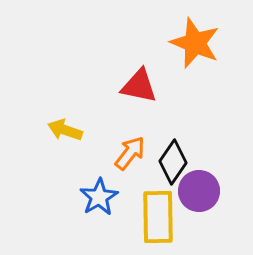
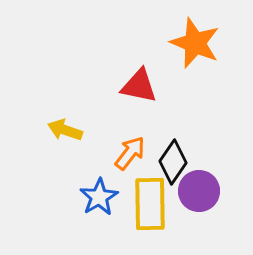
yellow rectangle: moved 8 px left, 13 px up
